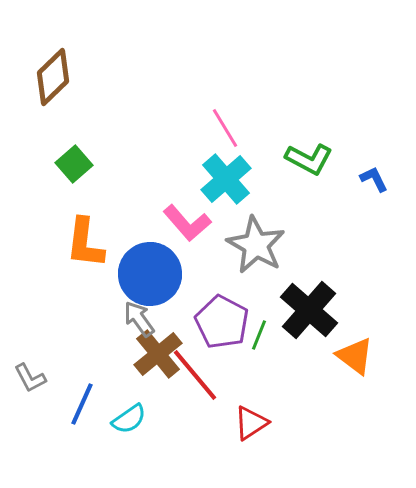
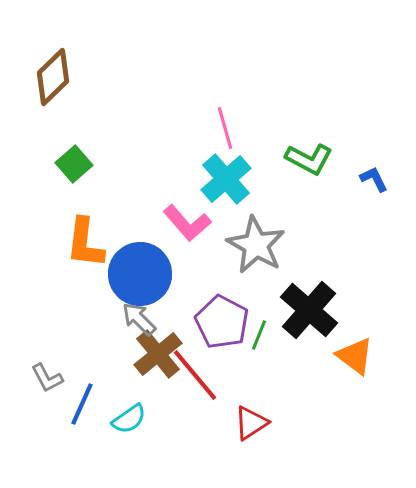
pink line: rotated 15 degrees clockwise
blue circle: moved 10 px left
gray arrow: rotated 9 degrees counterclockwise
gray L-shape: moved 17 px right
